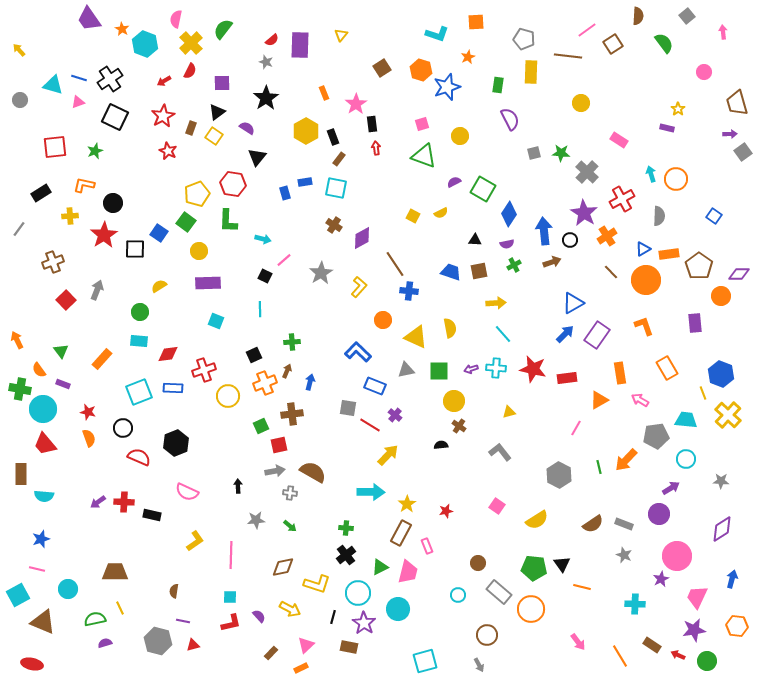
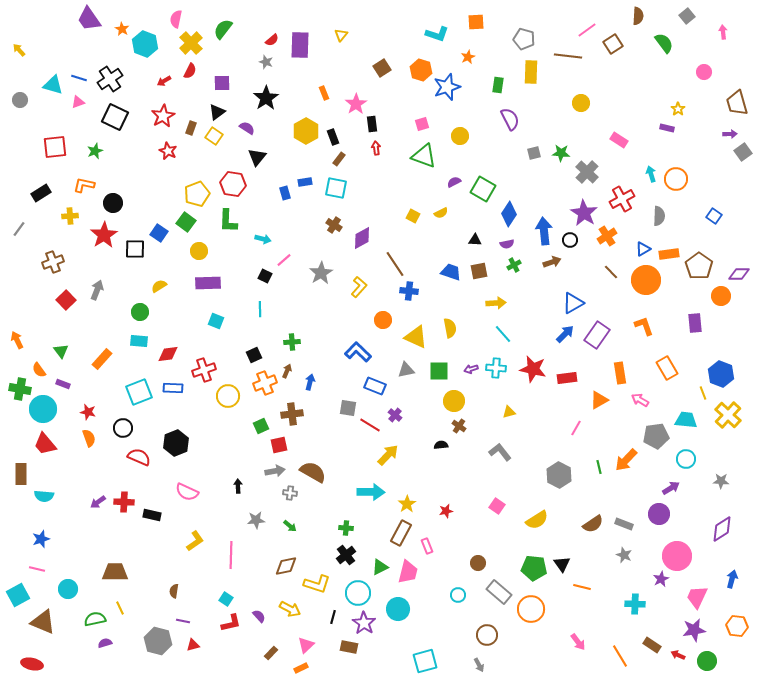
brown diamond at (283, 567): moved 3 px right, 1 px up
cyan square at (230, 597): moved 4 px left, 2 px down; rotated 32 degrees clockwise
